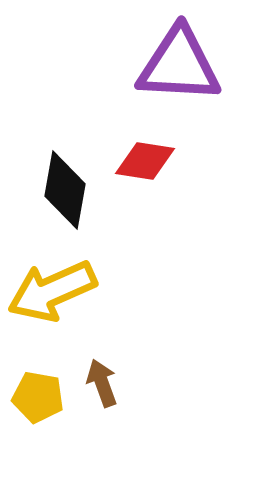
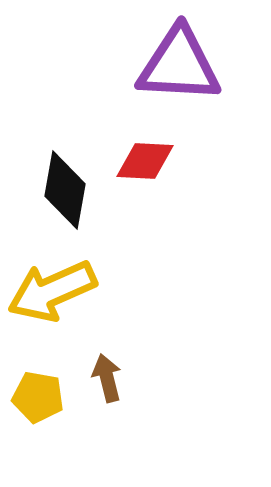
red diamond: rotated 6 degrees counterclockwise
brown arrow: moved 5 px right, 5 px up; rotated 6 degrees clockwise
